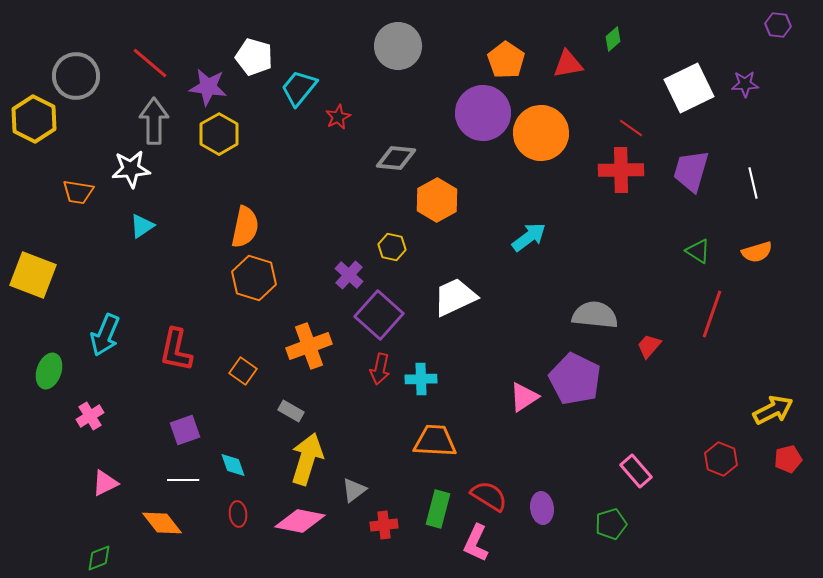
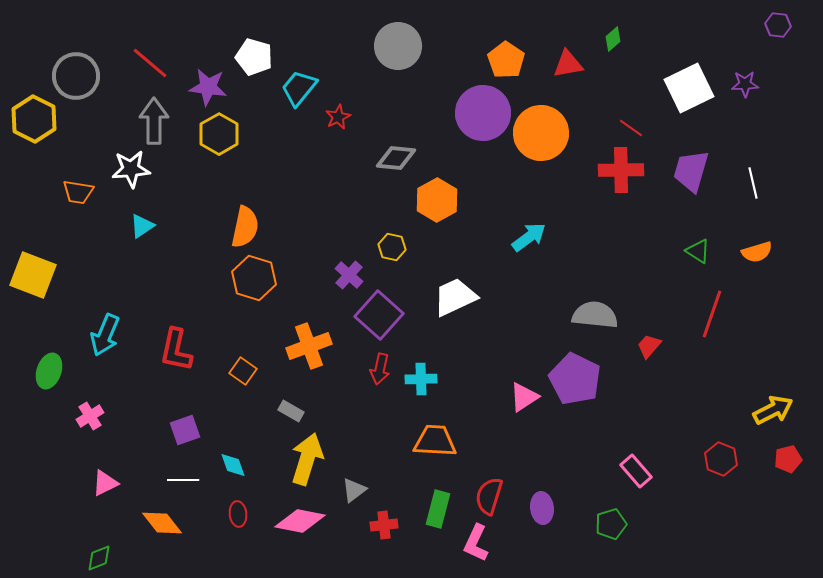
red semicircle at (489, 496): rotated 105 degrees counterclockwise
